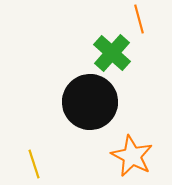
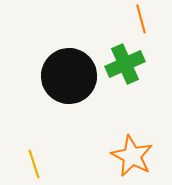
orange line: moved 2 px right
green cross: moved 13 px right, 11 px down; rotated 24 degrees clockwise
black circle: moved 21 px left, 26 px up
